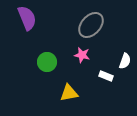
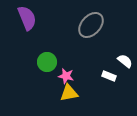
pink star: moved 16 px left, 21 px down
white semicircle: rotated 70 degrees counterclockwise
white rectangle: moved 3 px right
